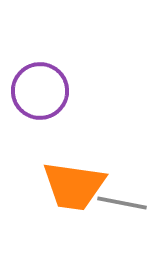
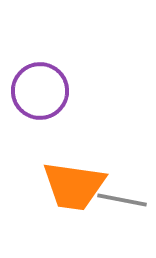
gray line: moved 3 px up
